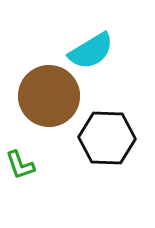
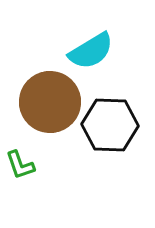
brown circle: moved 1 px right, 6 px down
black hexagon: moved 3 px right, 13 px up
